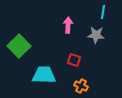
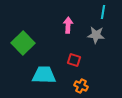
green square: moved 4 px right, 3 px up
